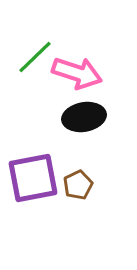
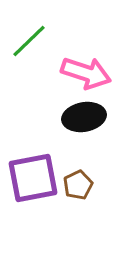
green line: moved 6 px left, 16 px up
pink arrow: moved 9 px right
